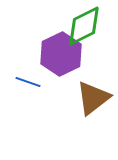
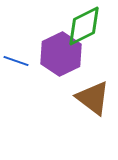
blue line: moved 12 px left, 21 px up
brown triangle: rotated 45 degrees counterclockwise
